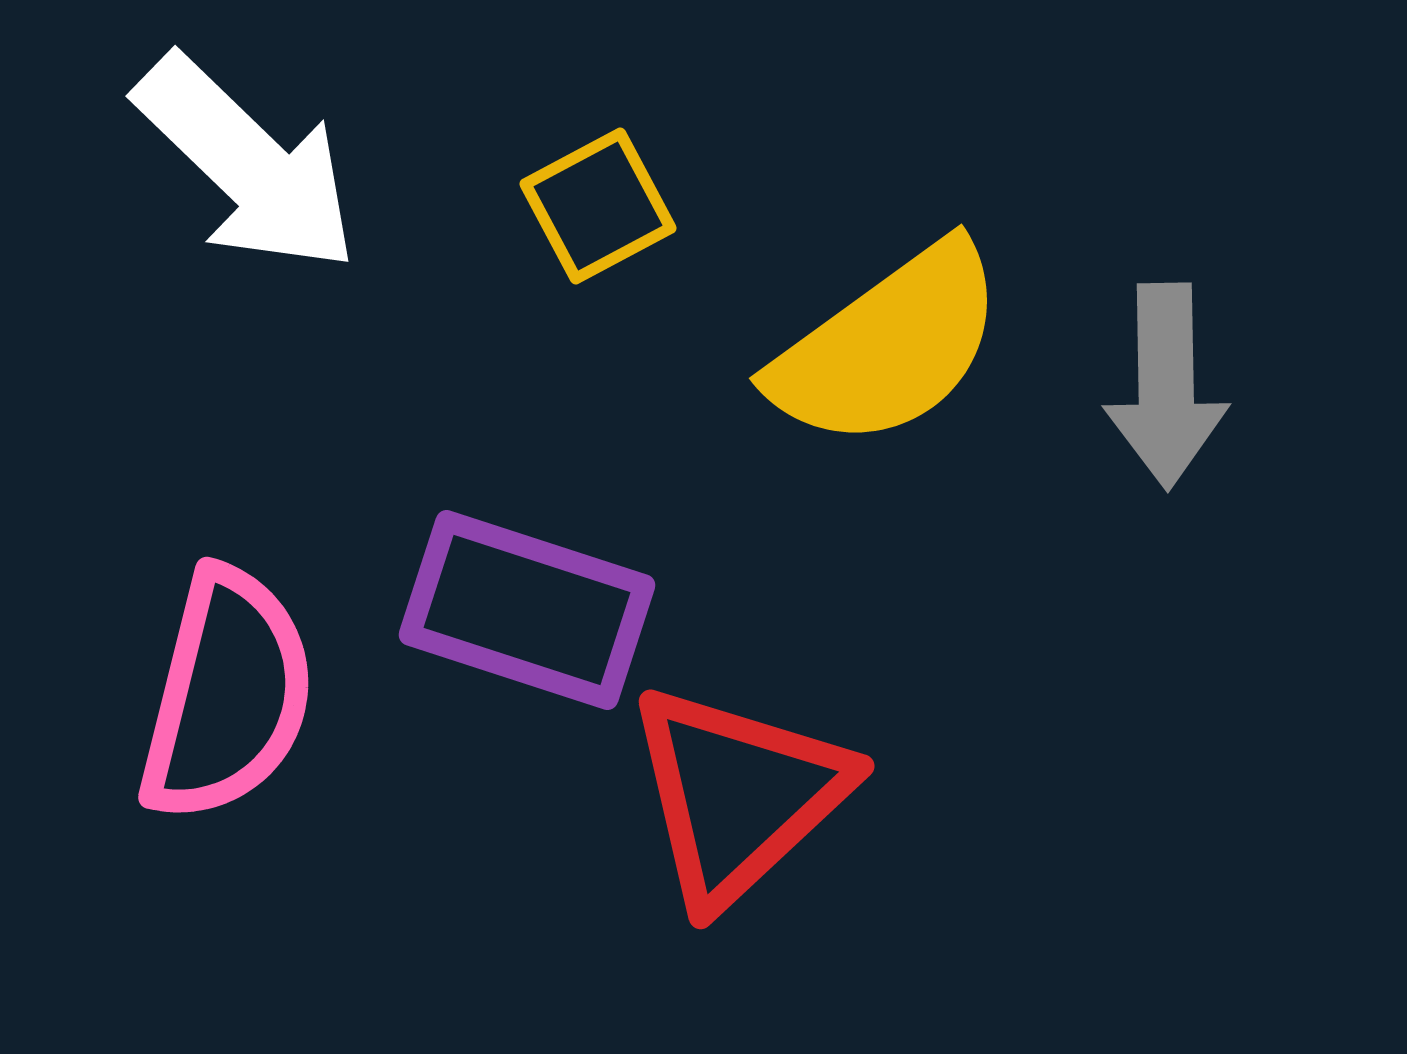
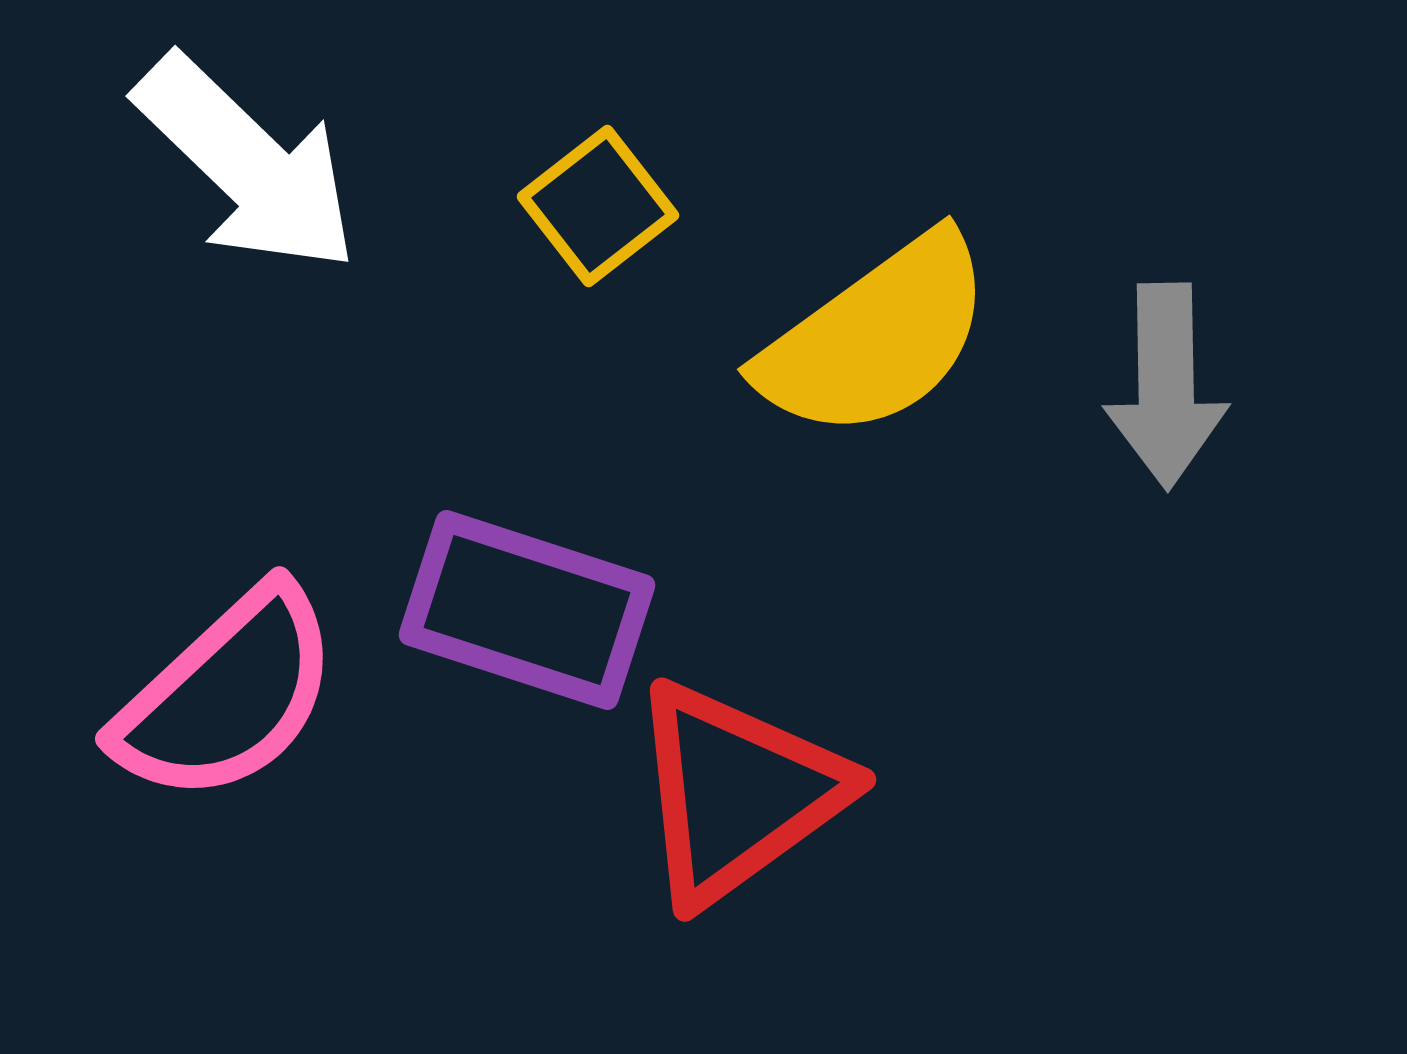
yellow square: rotated 10 degrees counterclockwise
yellow semicircle: moved 12 px left, 9 px up
pink semicircle: rotated 33 degrees clockwise
red triangle: moved 1 px left, 2 px up; rotated 7 degrees clockwise
